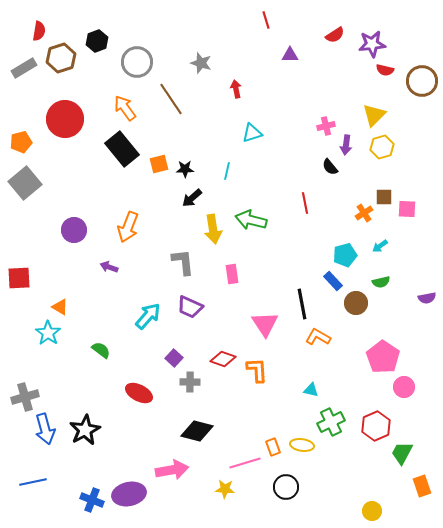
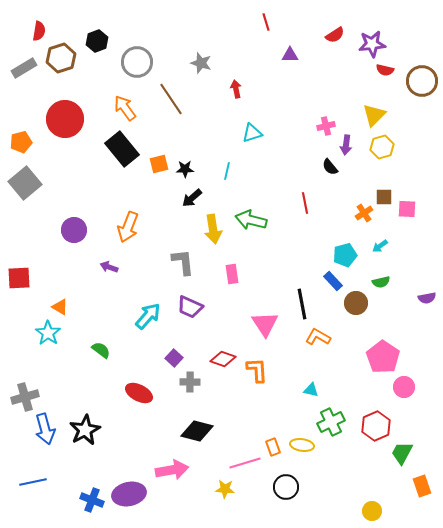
red line at (266, 20): moved 2 px down
